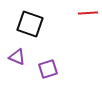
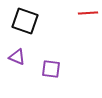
black square: moved 5 px left, 3 px up
purple square: moved 3 px right; rotated 24 degrees clockwise
